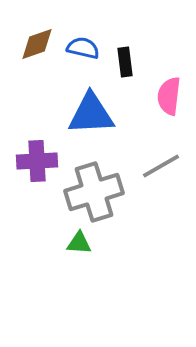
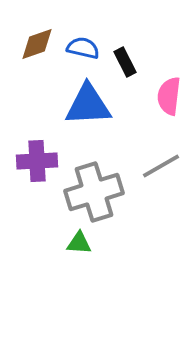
black rectangle: rotated 20 degrees counterclockwise
blue triangle: moved 3 px left, 9 px up
